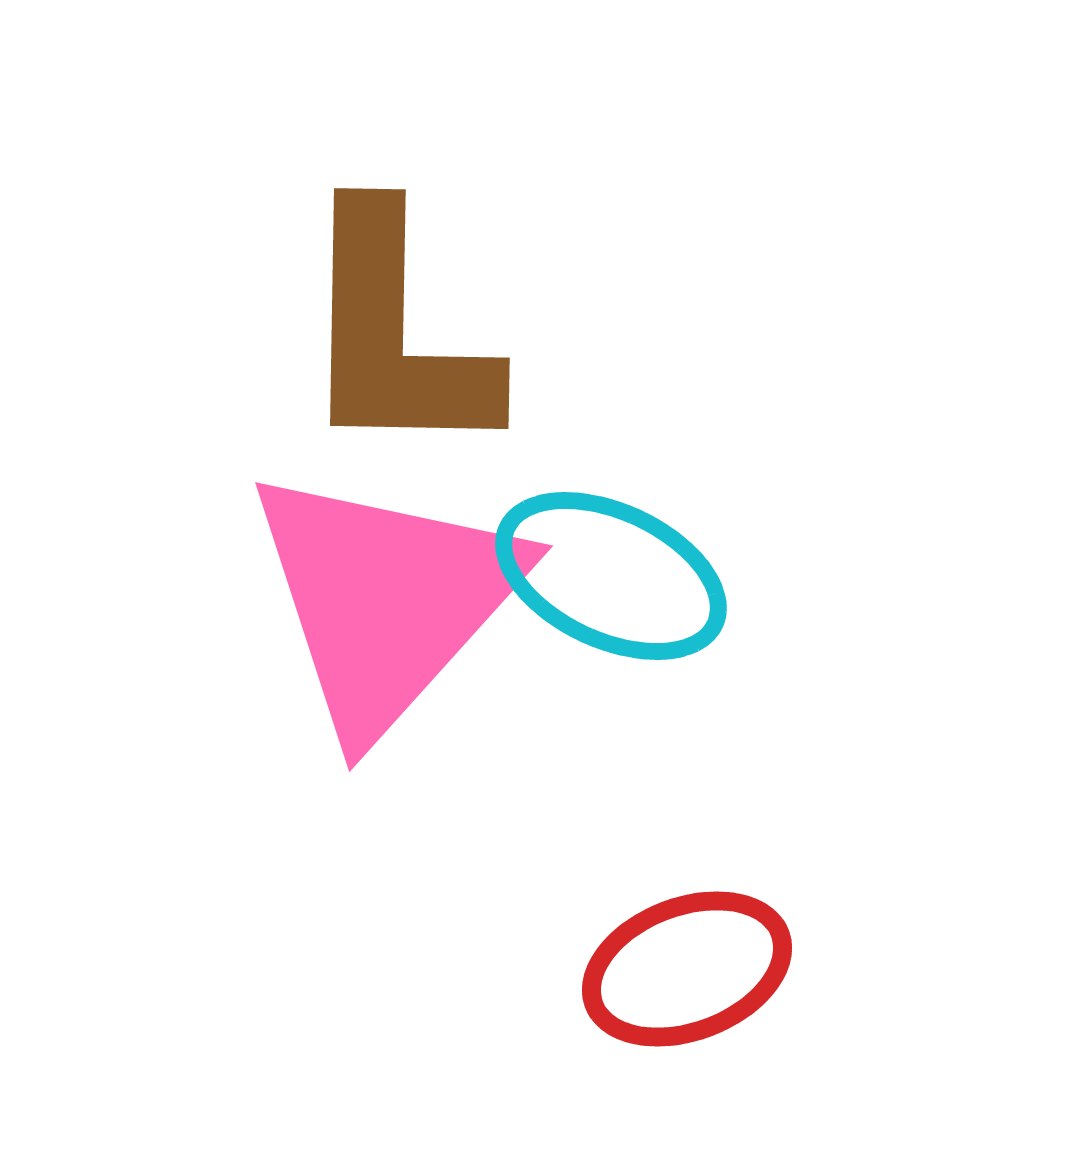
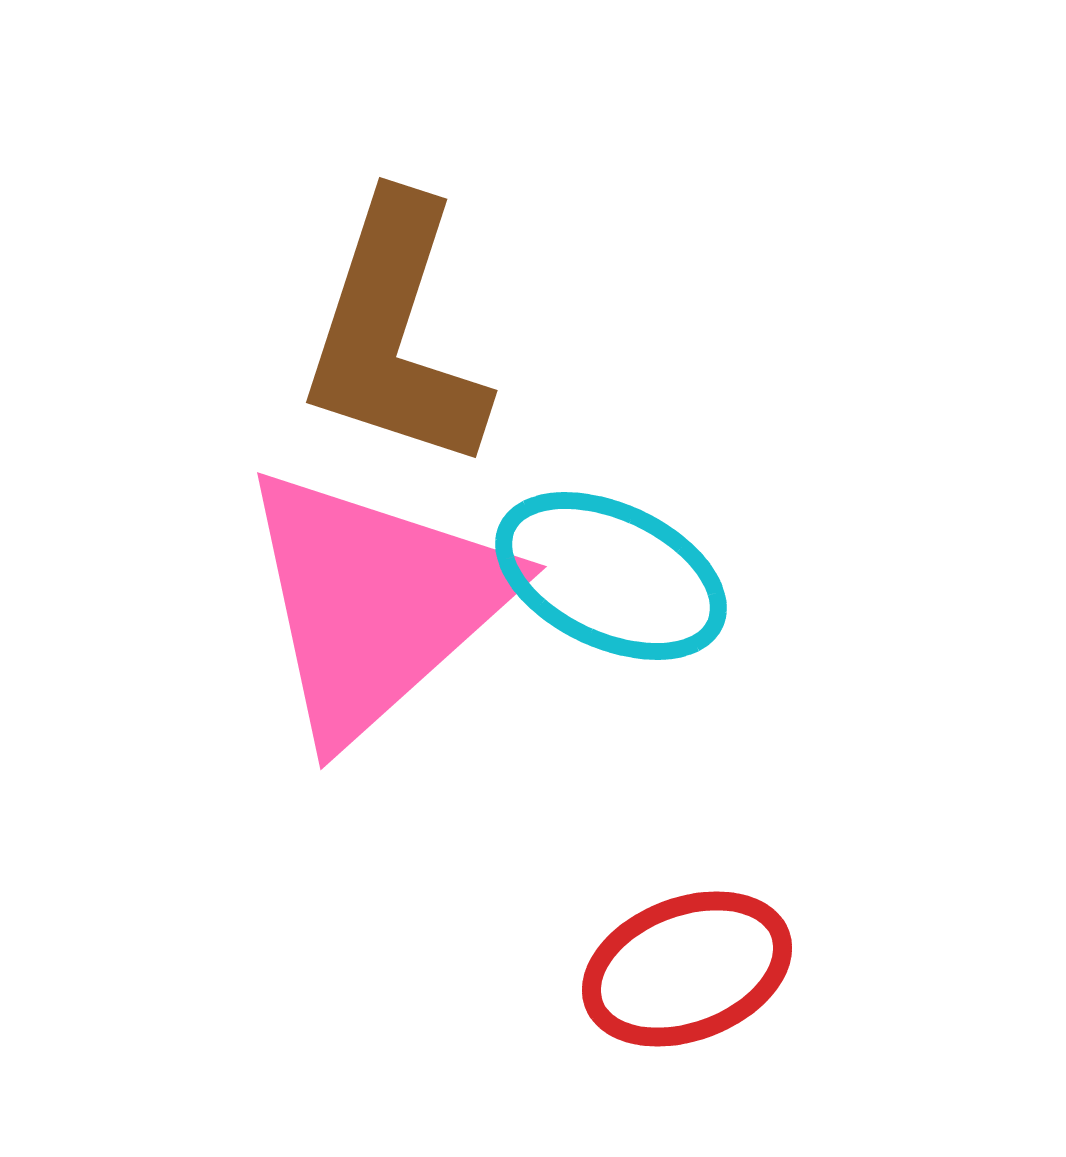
brown L-shape: rotated 17 degrees clockwise
pink triangle: moved 11 px left, 3 px down; rotated 6 degrees clockwise
